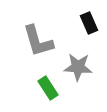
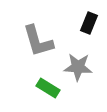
black rectangle: rotated 45 degrees clockwise
green rectangle: rotated 25 degrees counterclockwise
